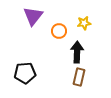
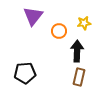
black arrow: moved 1 px up
